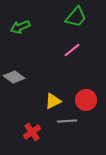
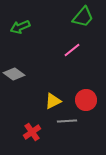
green trapezoid: moved 7 px right
gray diamond: moved 3 px up
